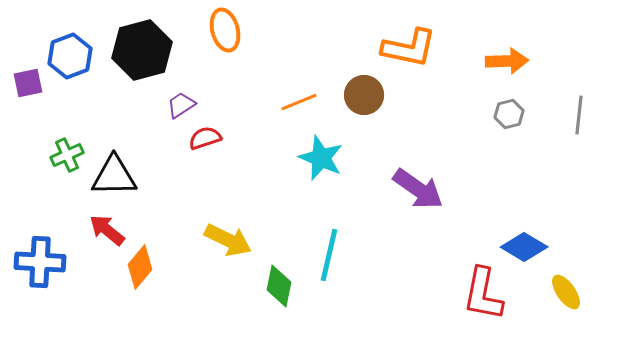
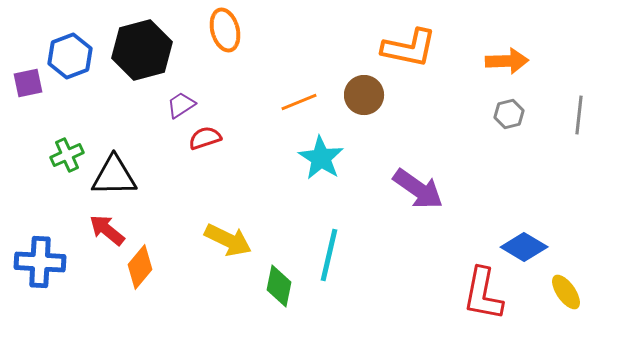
cyan star: rotated 9 degrees clockwise
